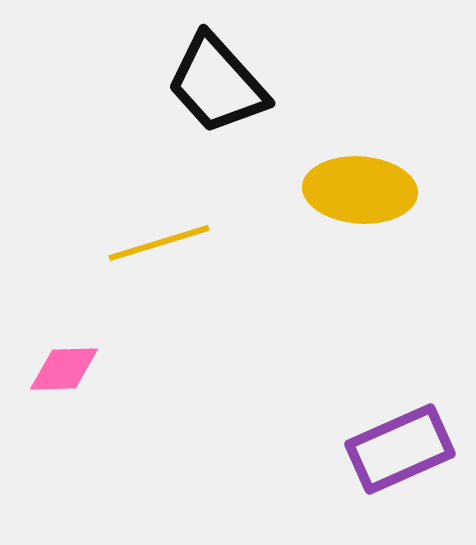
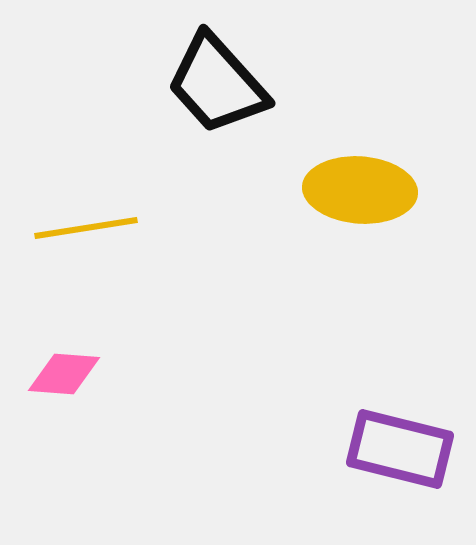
yellow line: moved 73 px left, 15 px up; rotated 8 degrees clockwise
pink diamond: moved 5 px down; rotated 6 degrees clockwise
purple rectangle: rotated 38 degrees clockwise
